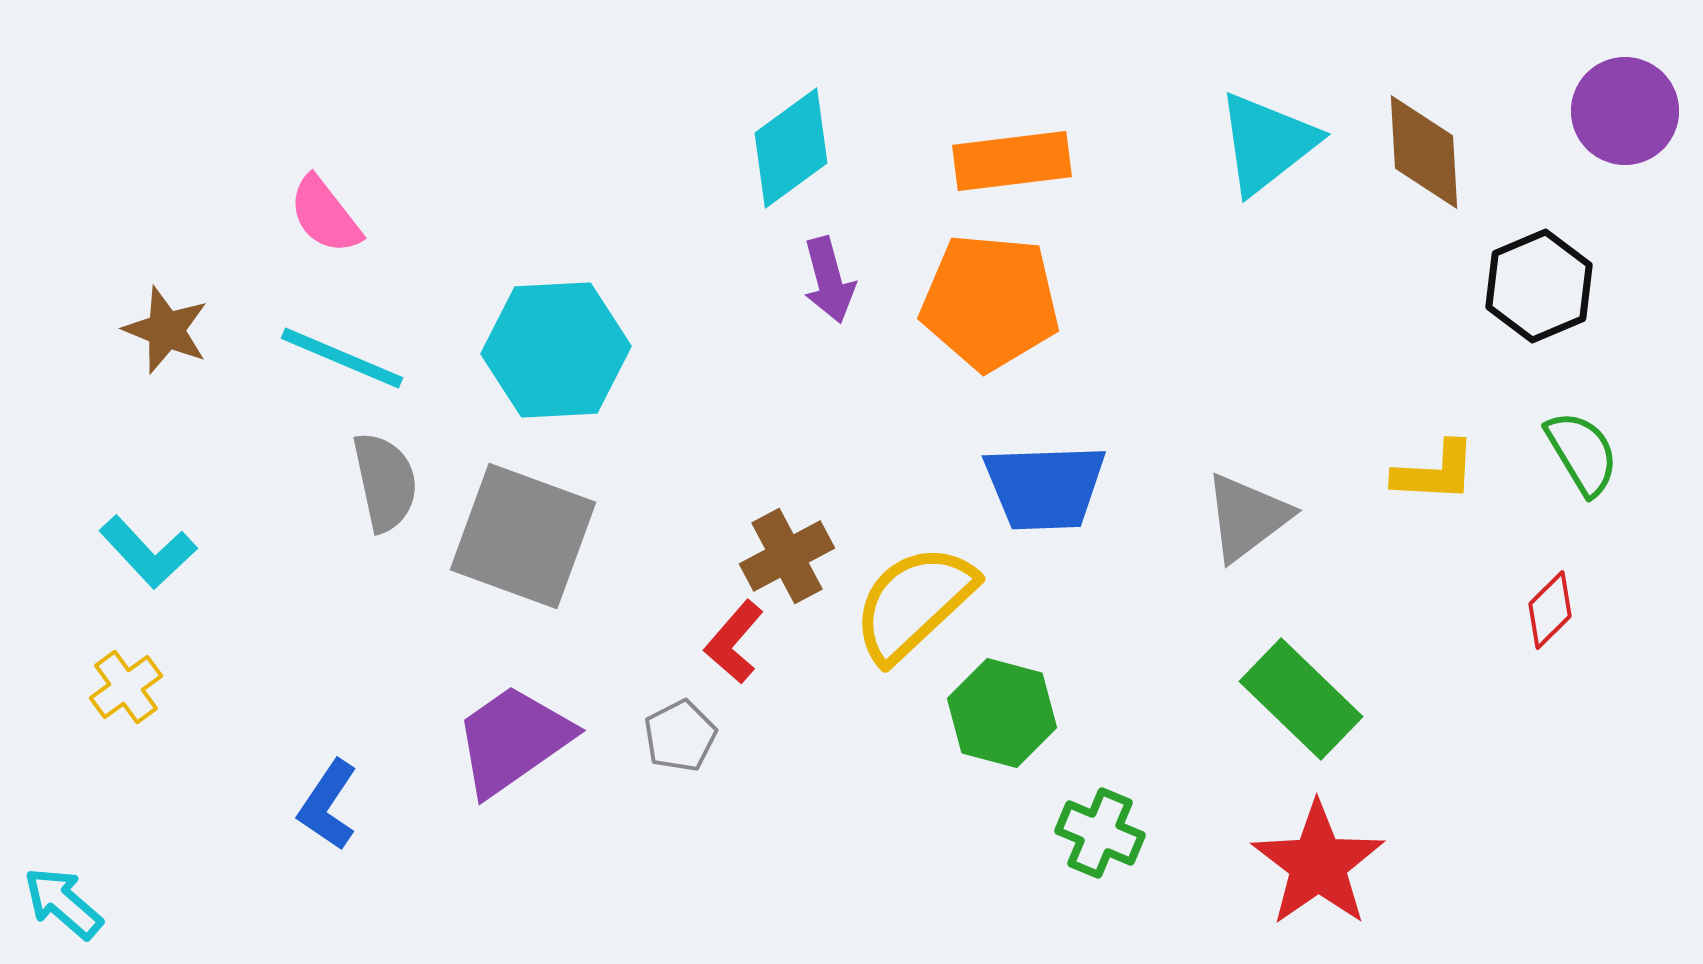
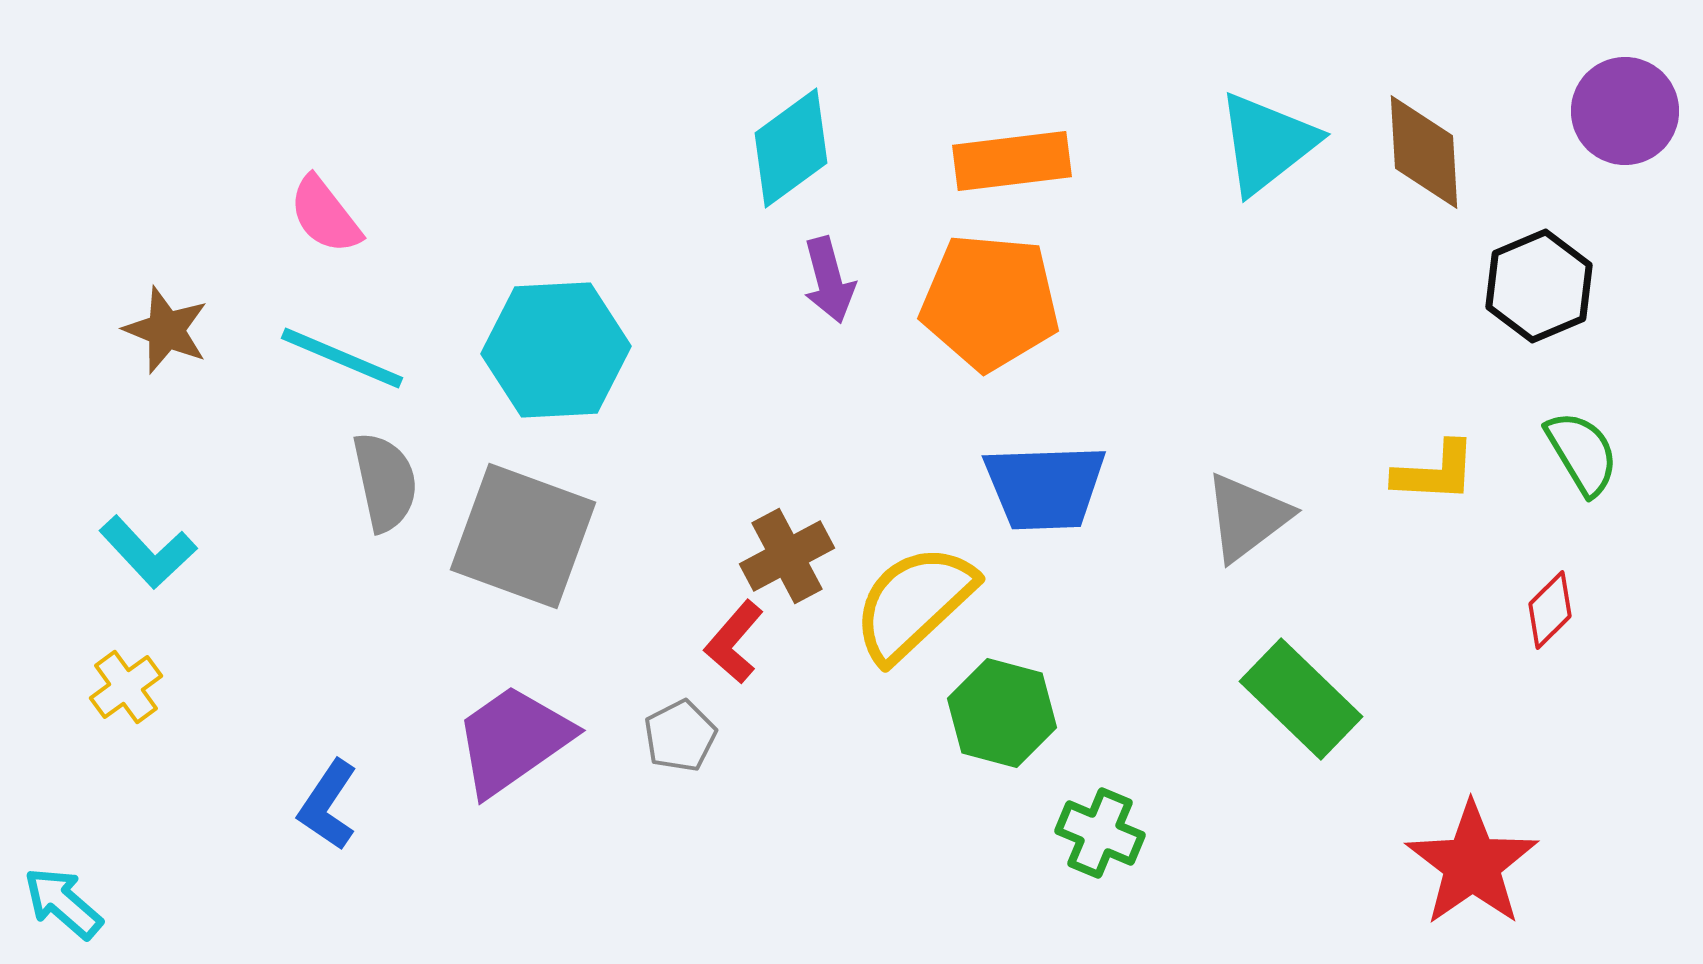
red star: moved 154 px right
